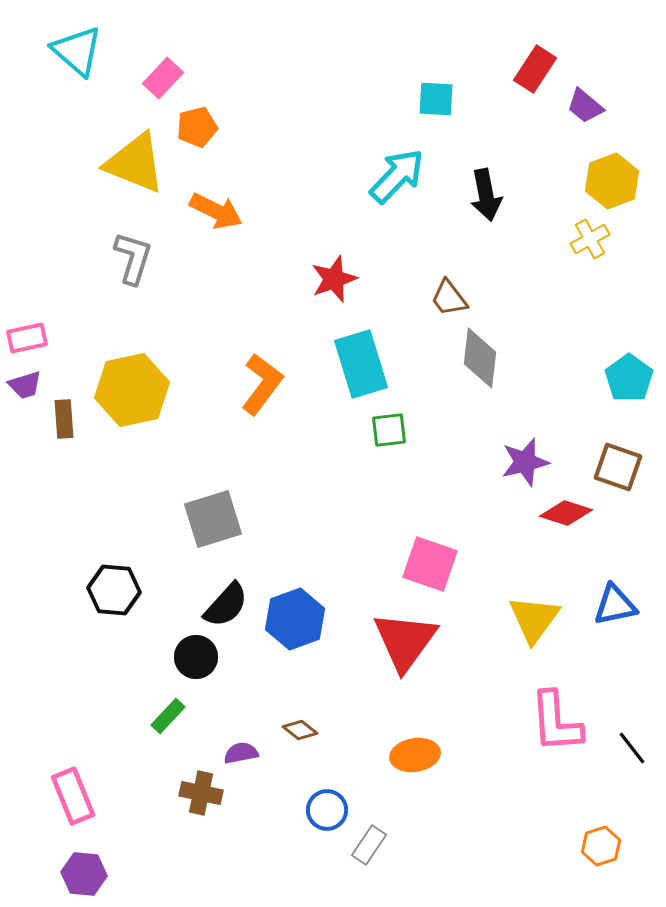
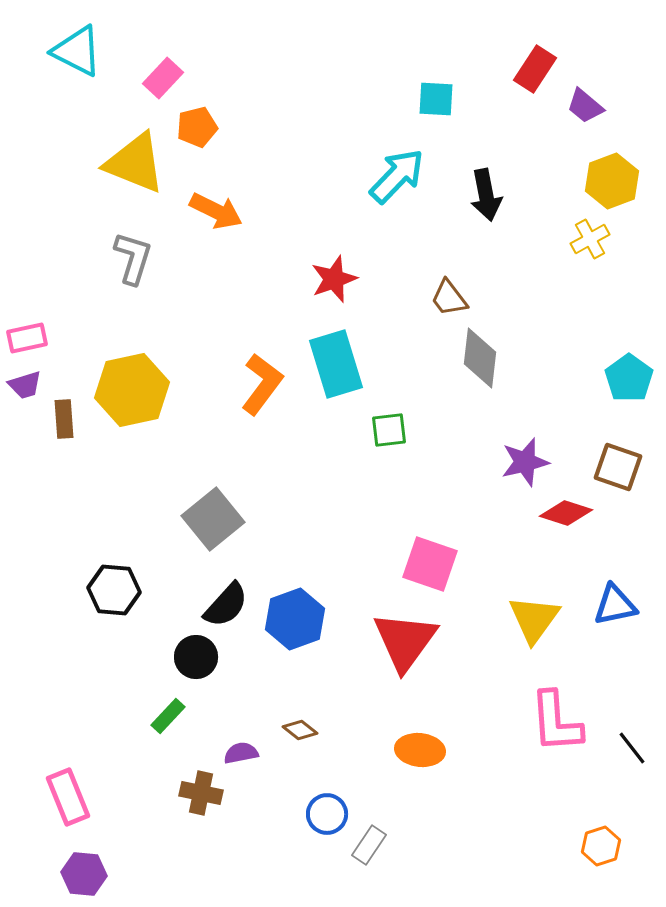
cyan triangle at (77, 51): rotated 14 degrees counterclockwise
cyan rectangle at (361, 364): moved 25 px left
gray square at (213, 519): rotated 22 degrees counterclockwise
orange ellipse at (415, 755): moved 5 px right, 5 px up; rotated 15 degrees clockwise
pink rectangle at (73, 796): moved 5 px left, 1 px down
blue circle at (327, 810): moved 4 px down
